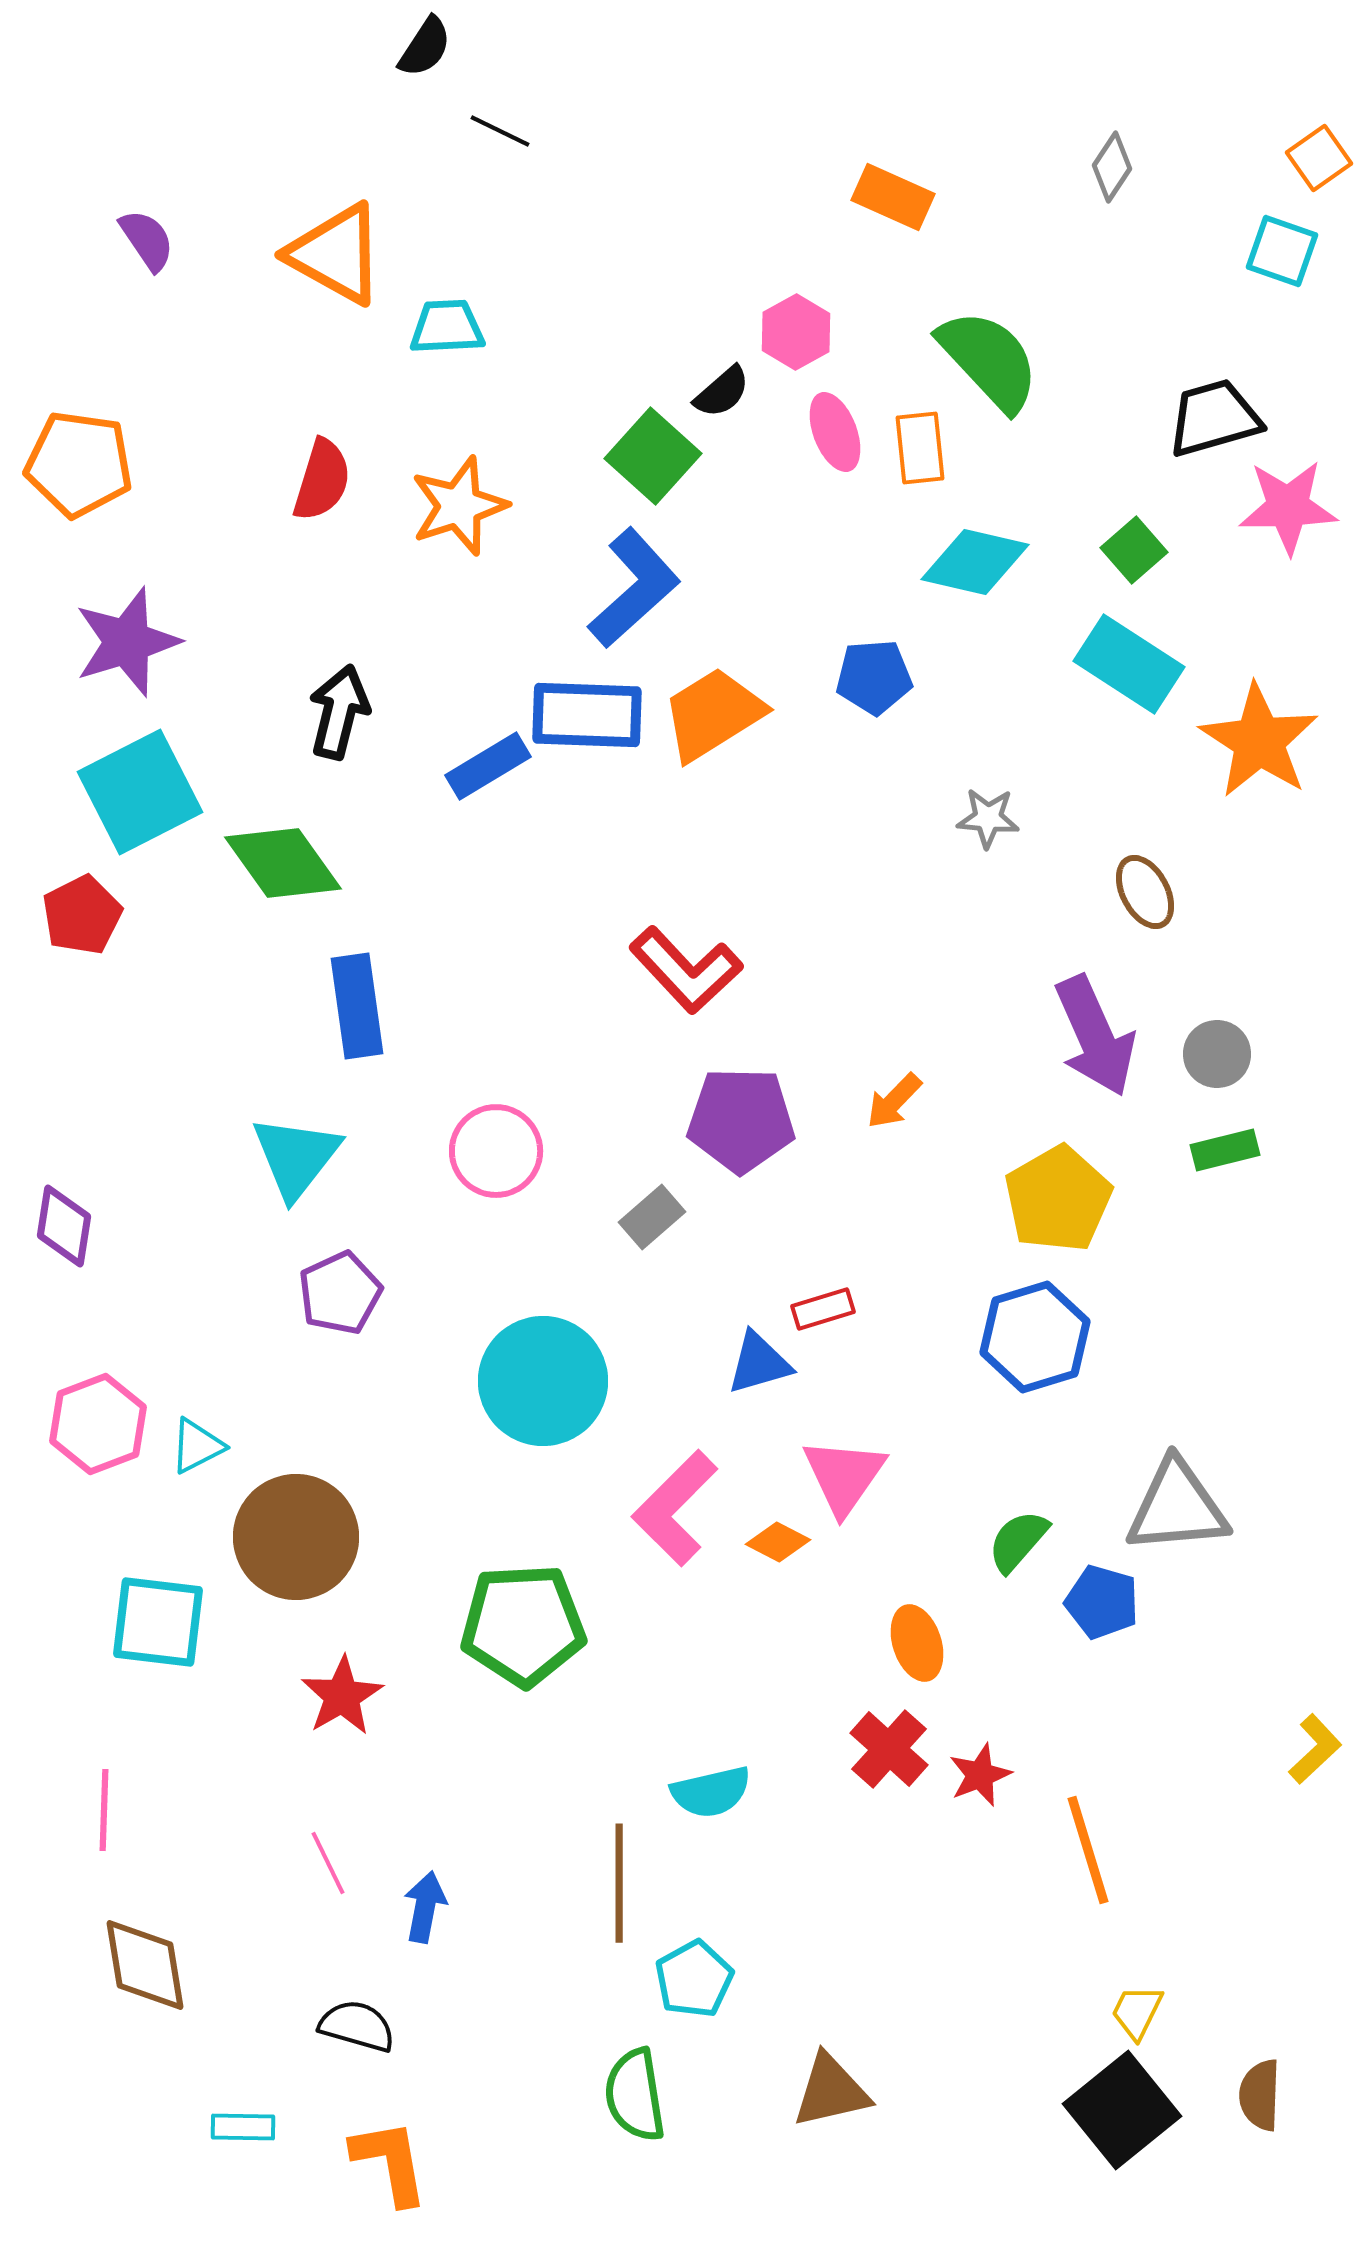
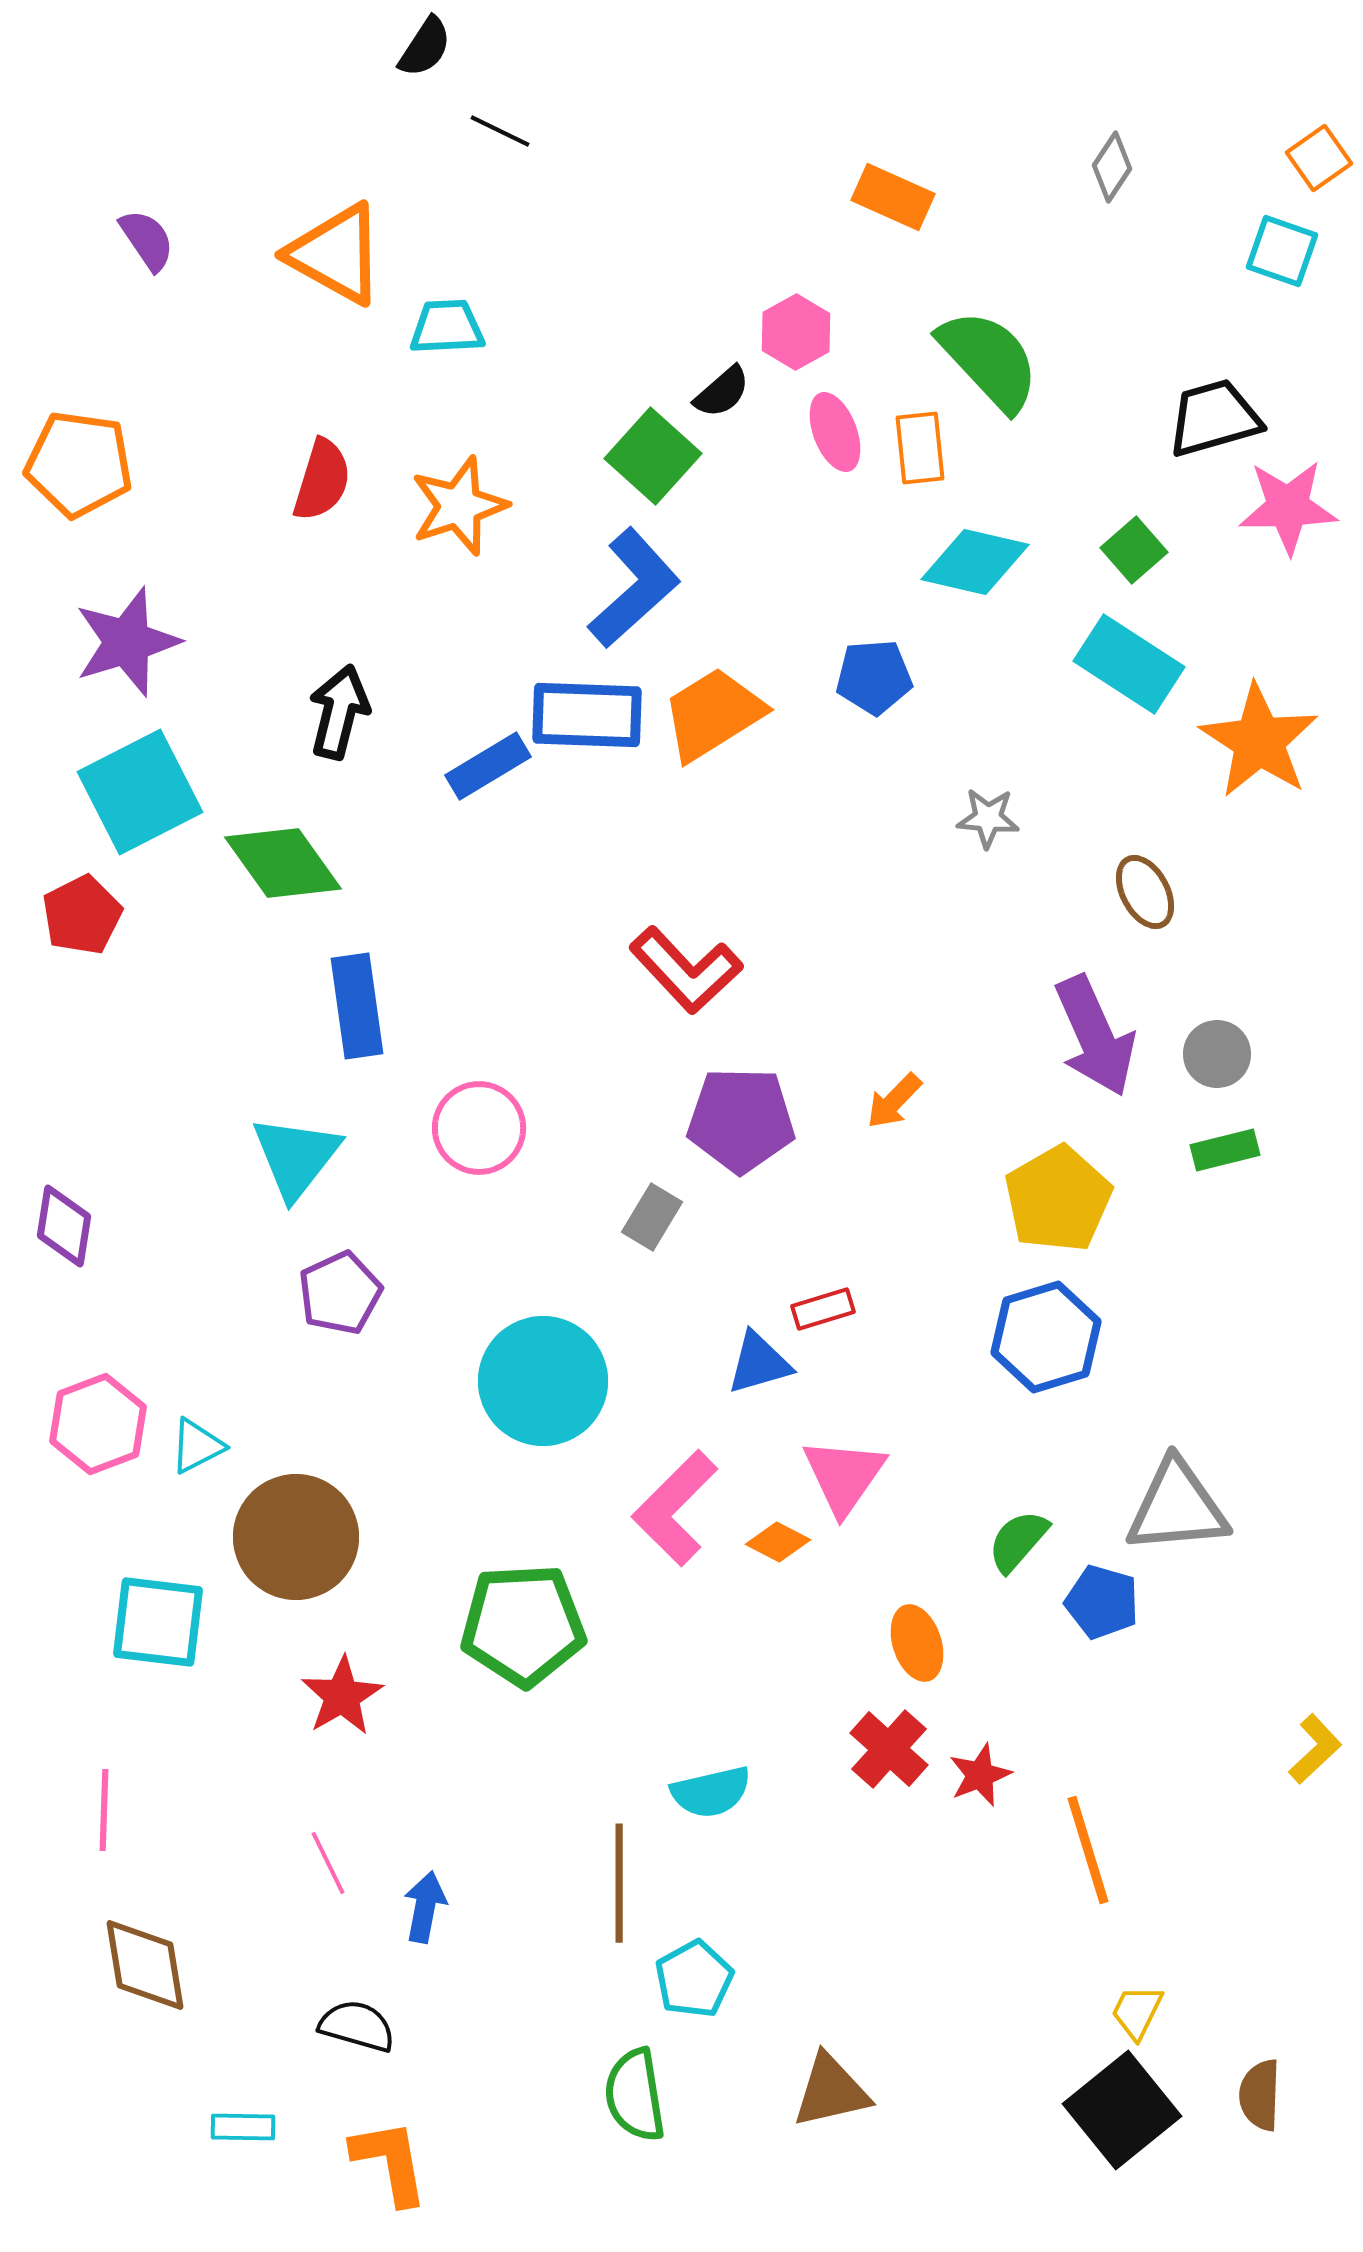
pink circle at (496, 1151): moved 17 px left, 23 px up
gray rectangle at (652, 1217): rotated 18 degrees counterclockwise
blue hexagon at (1035, 1337): moved 11 px right
